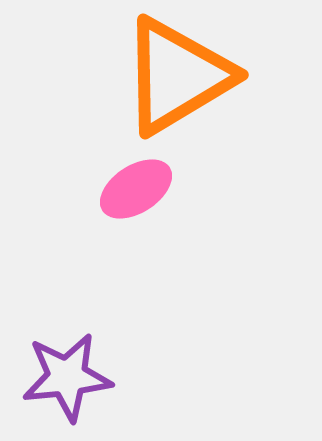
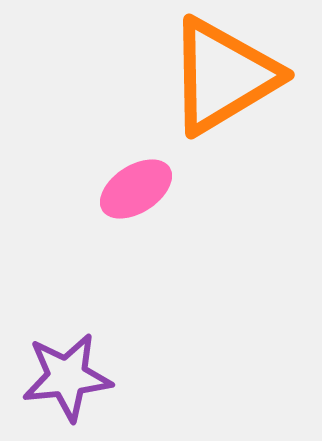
orange triangle: moved 46 px right
